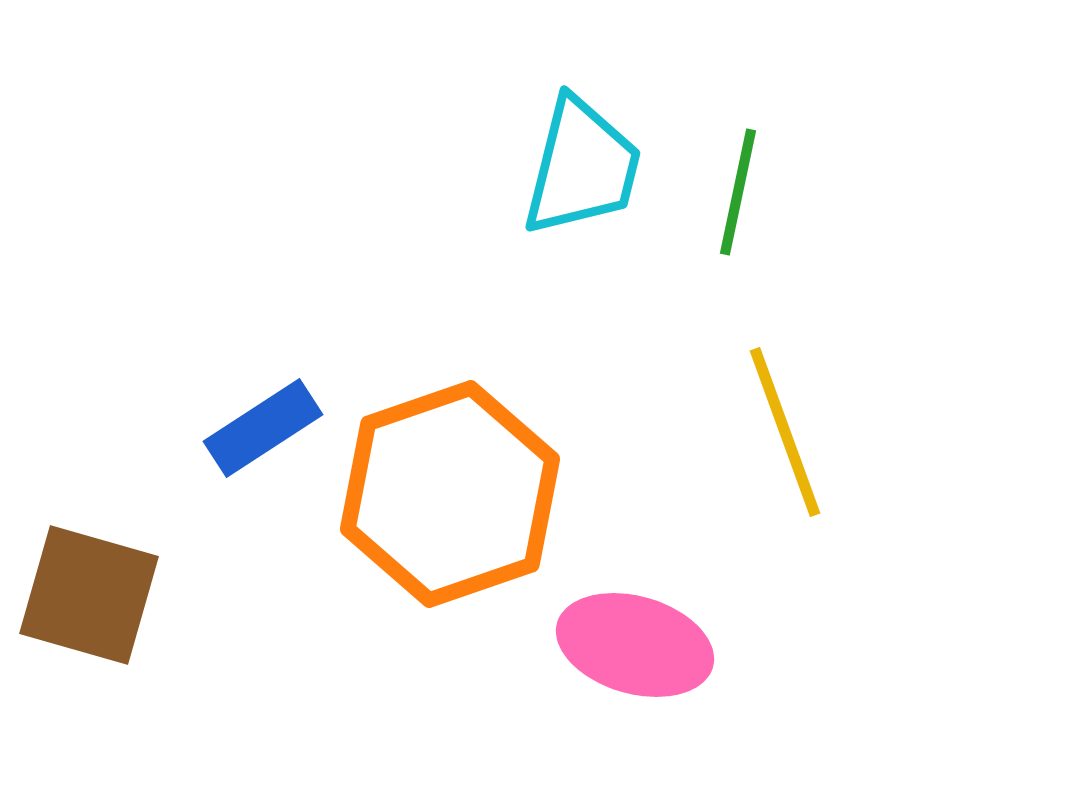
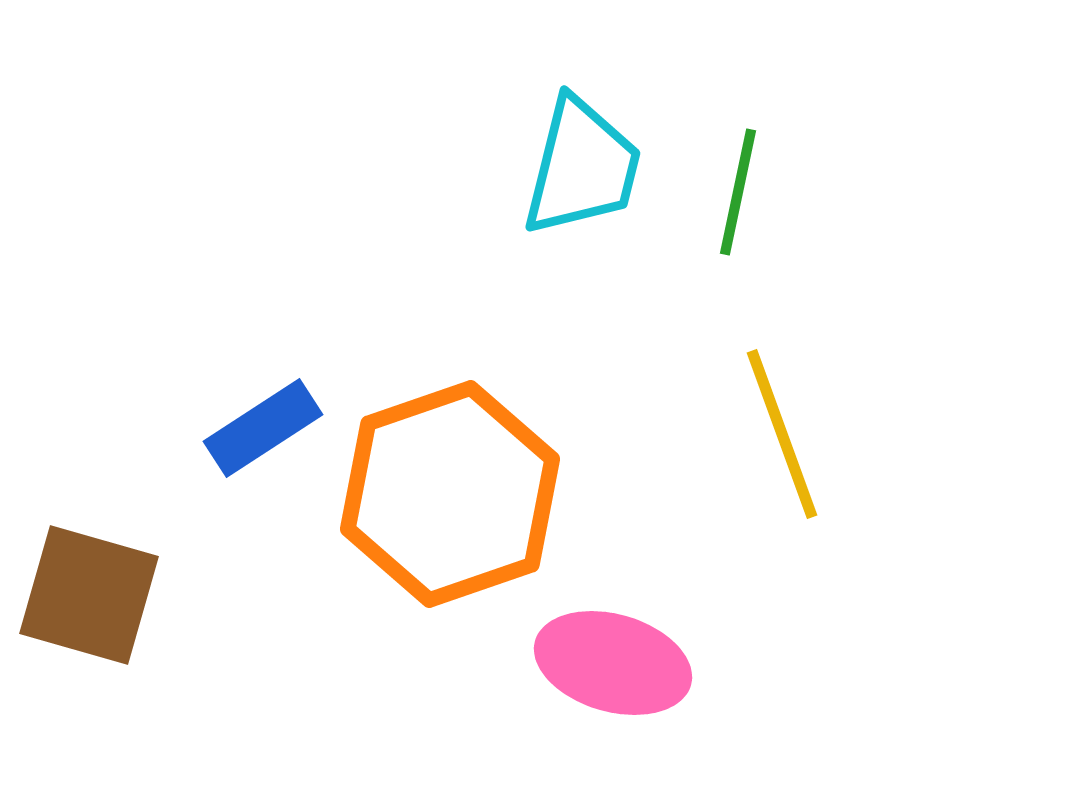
yellow line: moved 3 px left, 2 px down
pink ellipse: moved 22 px left, 18 px down
